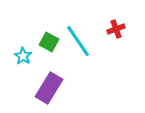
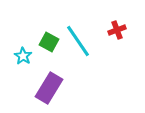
red cross: moved 1 px right, 1 px down
